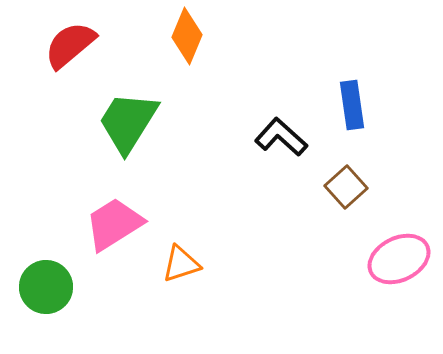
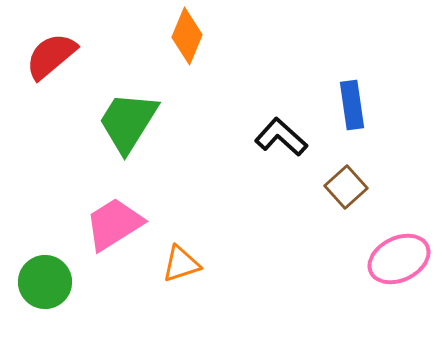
red semicircle: moved 19 px left, 11 px down
green circle: moved 1 px left, 5 px up
